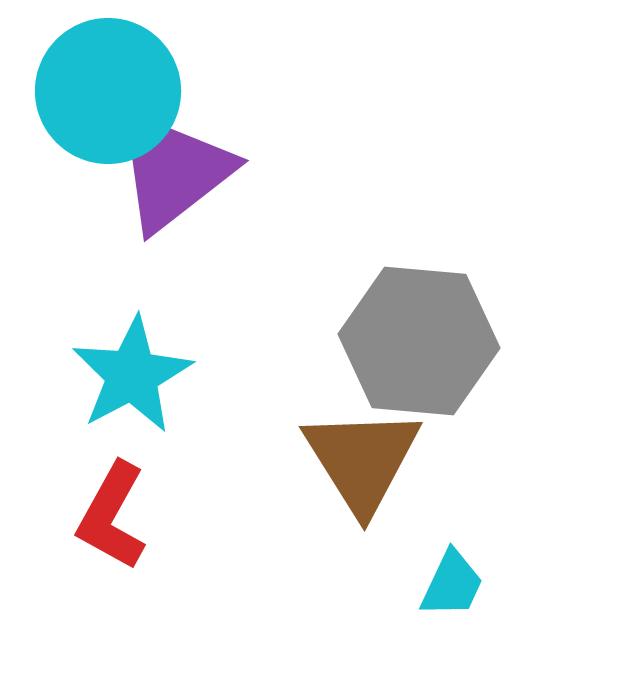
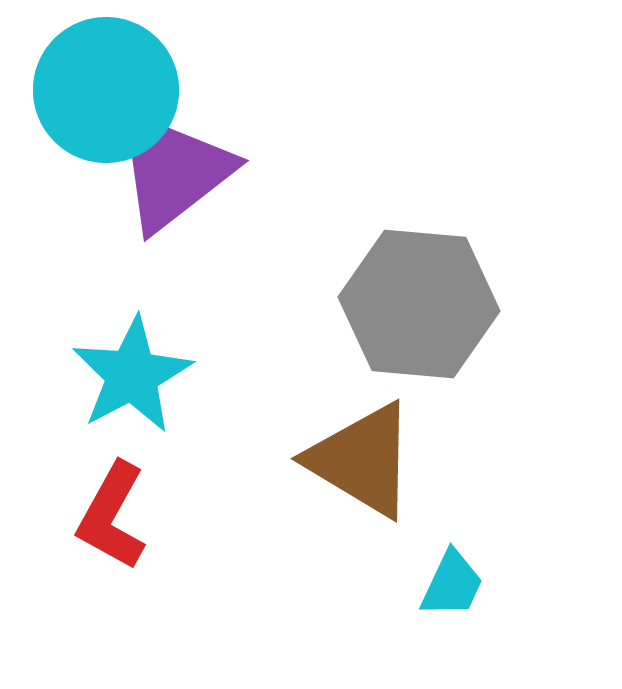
cyan circle: moved 2 px left, 1 px up
gray hexagon: moved 37 px up
brown triangle: rotated 27 degrees counterclockwise
